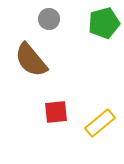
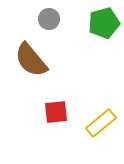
yellow rectangle: moved 1 px right
